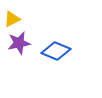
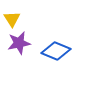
yellow triangle: rotated 36 degrees counterclockwise
